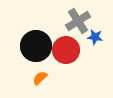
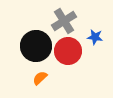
gray cross: moved 14 px left
red circle: moved 2 px right, 1 px down
